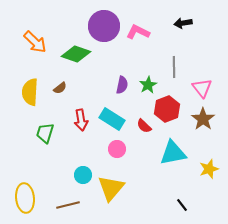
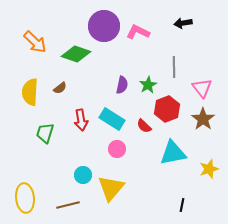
black line: rotated 48 degrees clockwise
